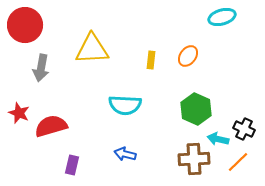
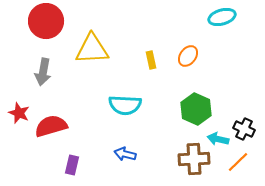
red circle: moved 21 px right, 4 px up
yellow rectangle: rotated 18 degrees counterclockwise
gray arrow: moved 2 px right, 4 px down
